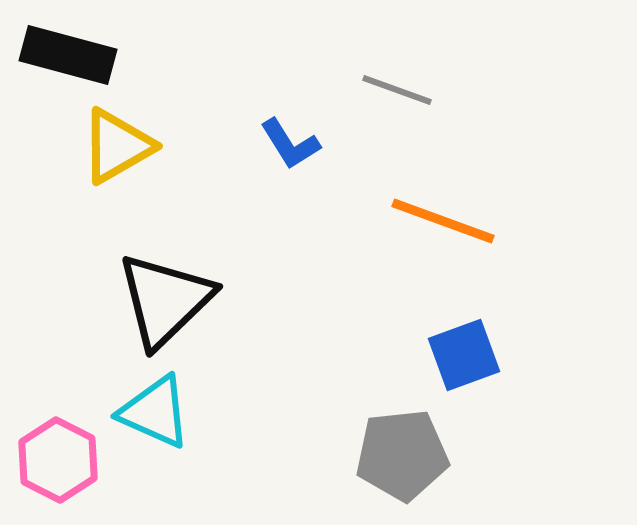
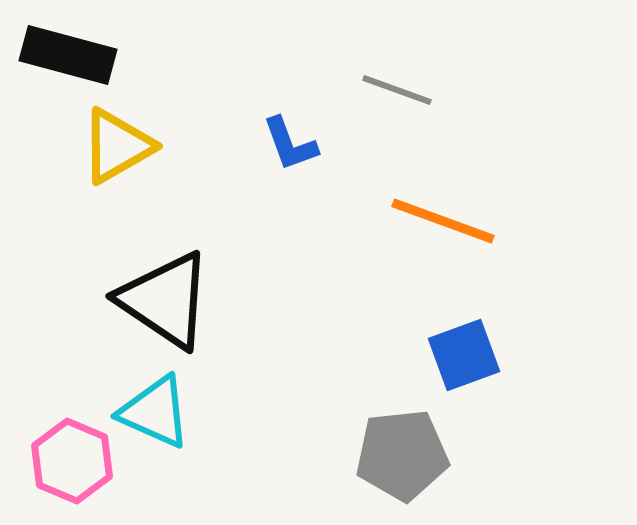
blue L-shape: rotated 12 degrees clockwise
black triangle: rotated 42 degrees counterclockwise
pink hexagon: moved 14 px right, 1 px down; rotated 4 degrees counterclockwise
